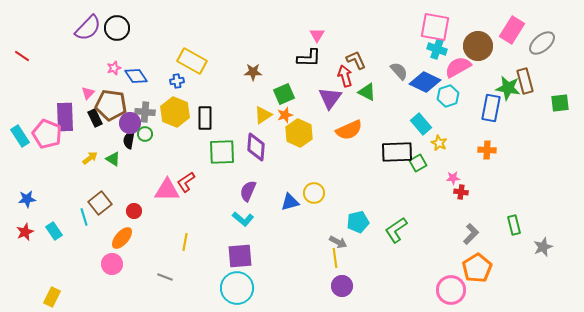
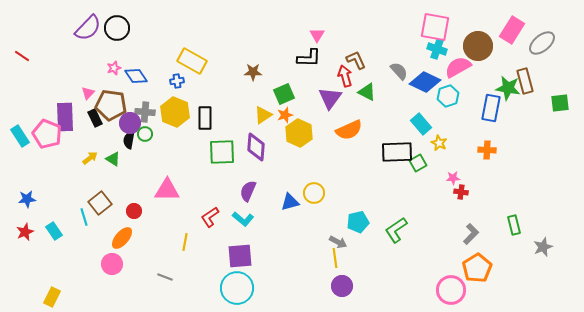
red L-shape at (186, 182): moved 24 px right, 35 px down
